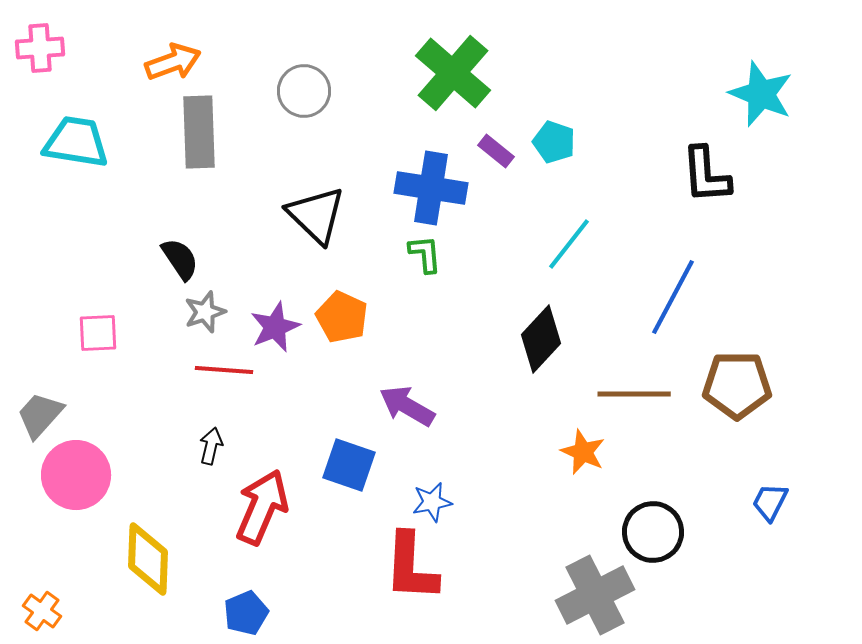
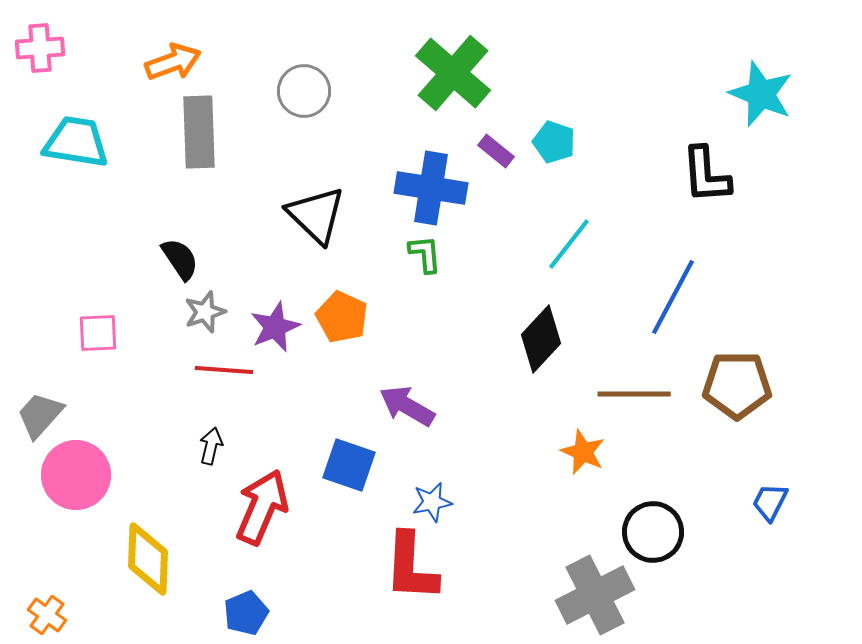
orange cross: moved 5 px right, 4 px down
